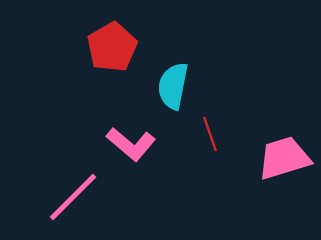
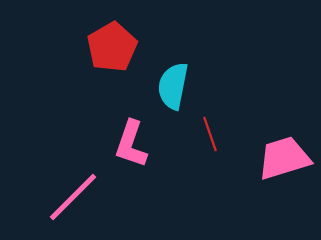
pink L-shape: rotated 69 degrees clockwise
